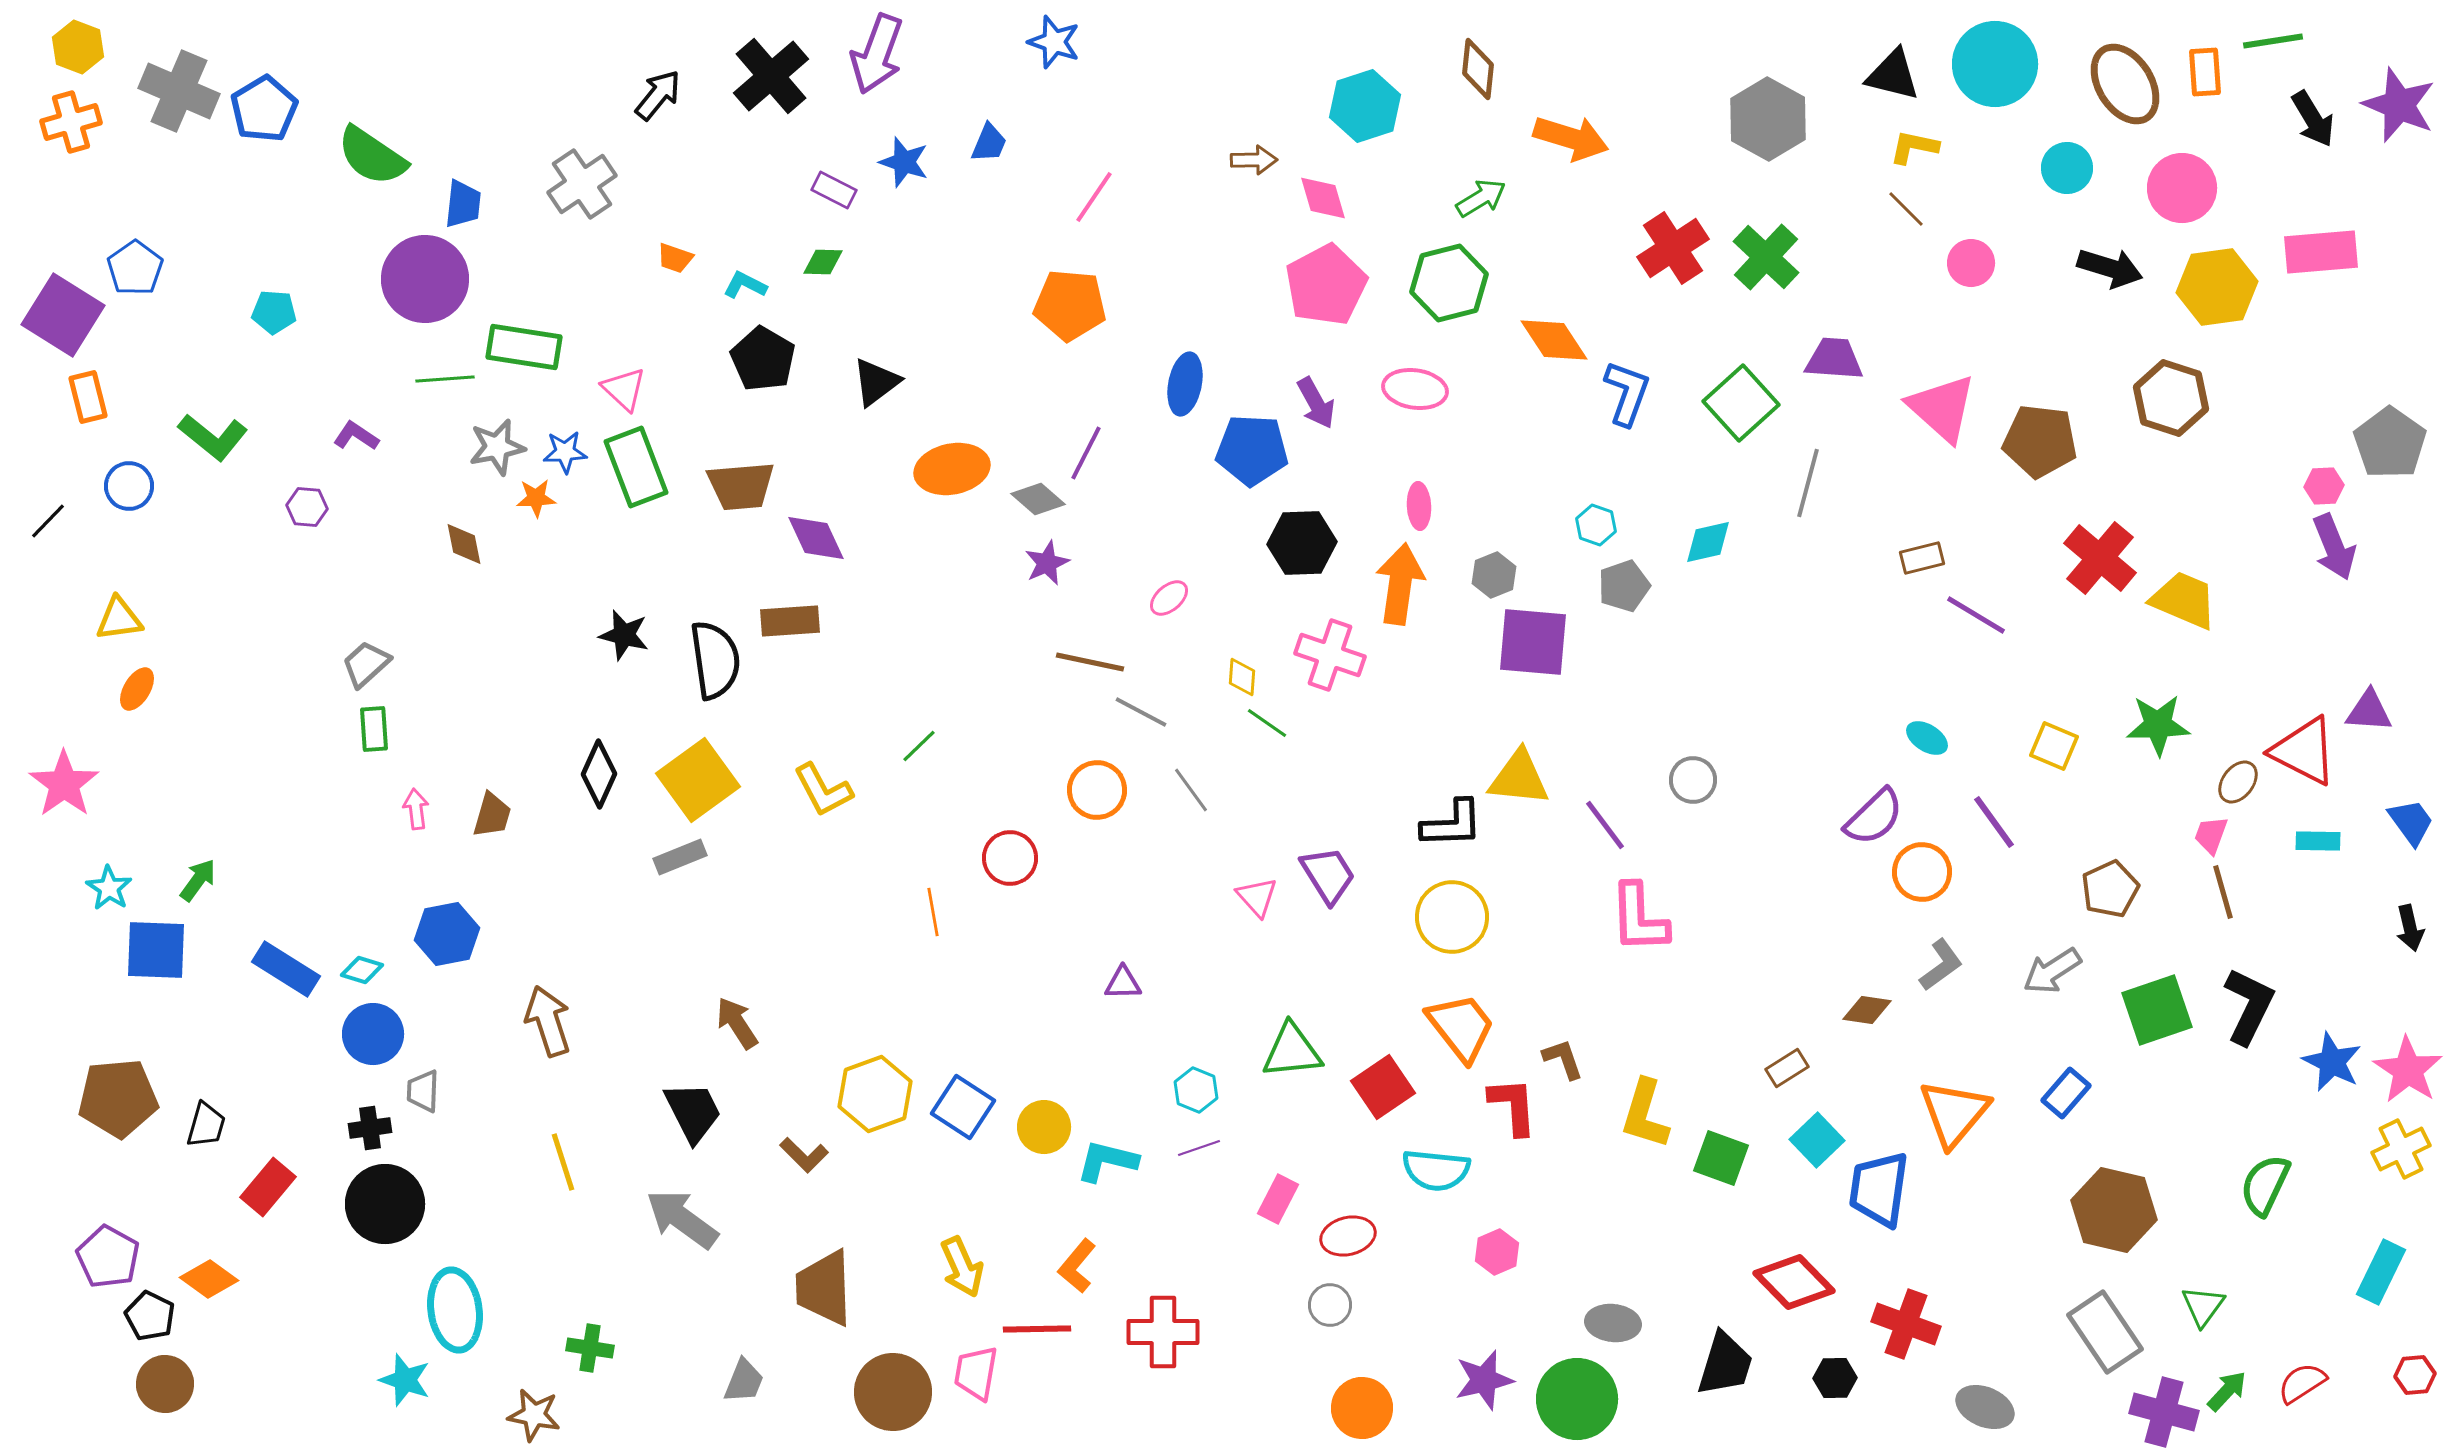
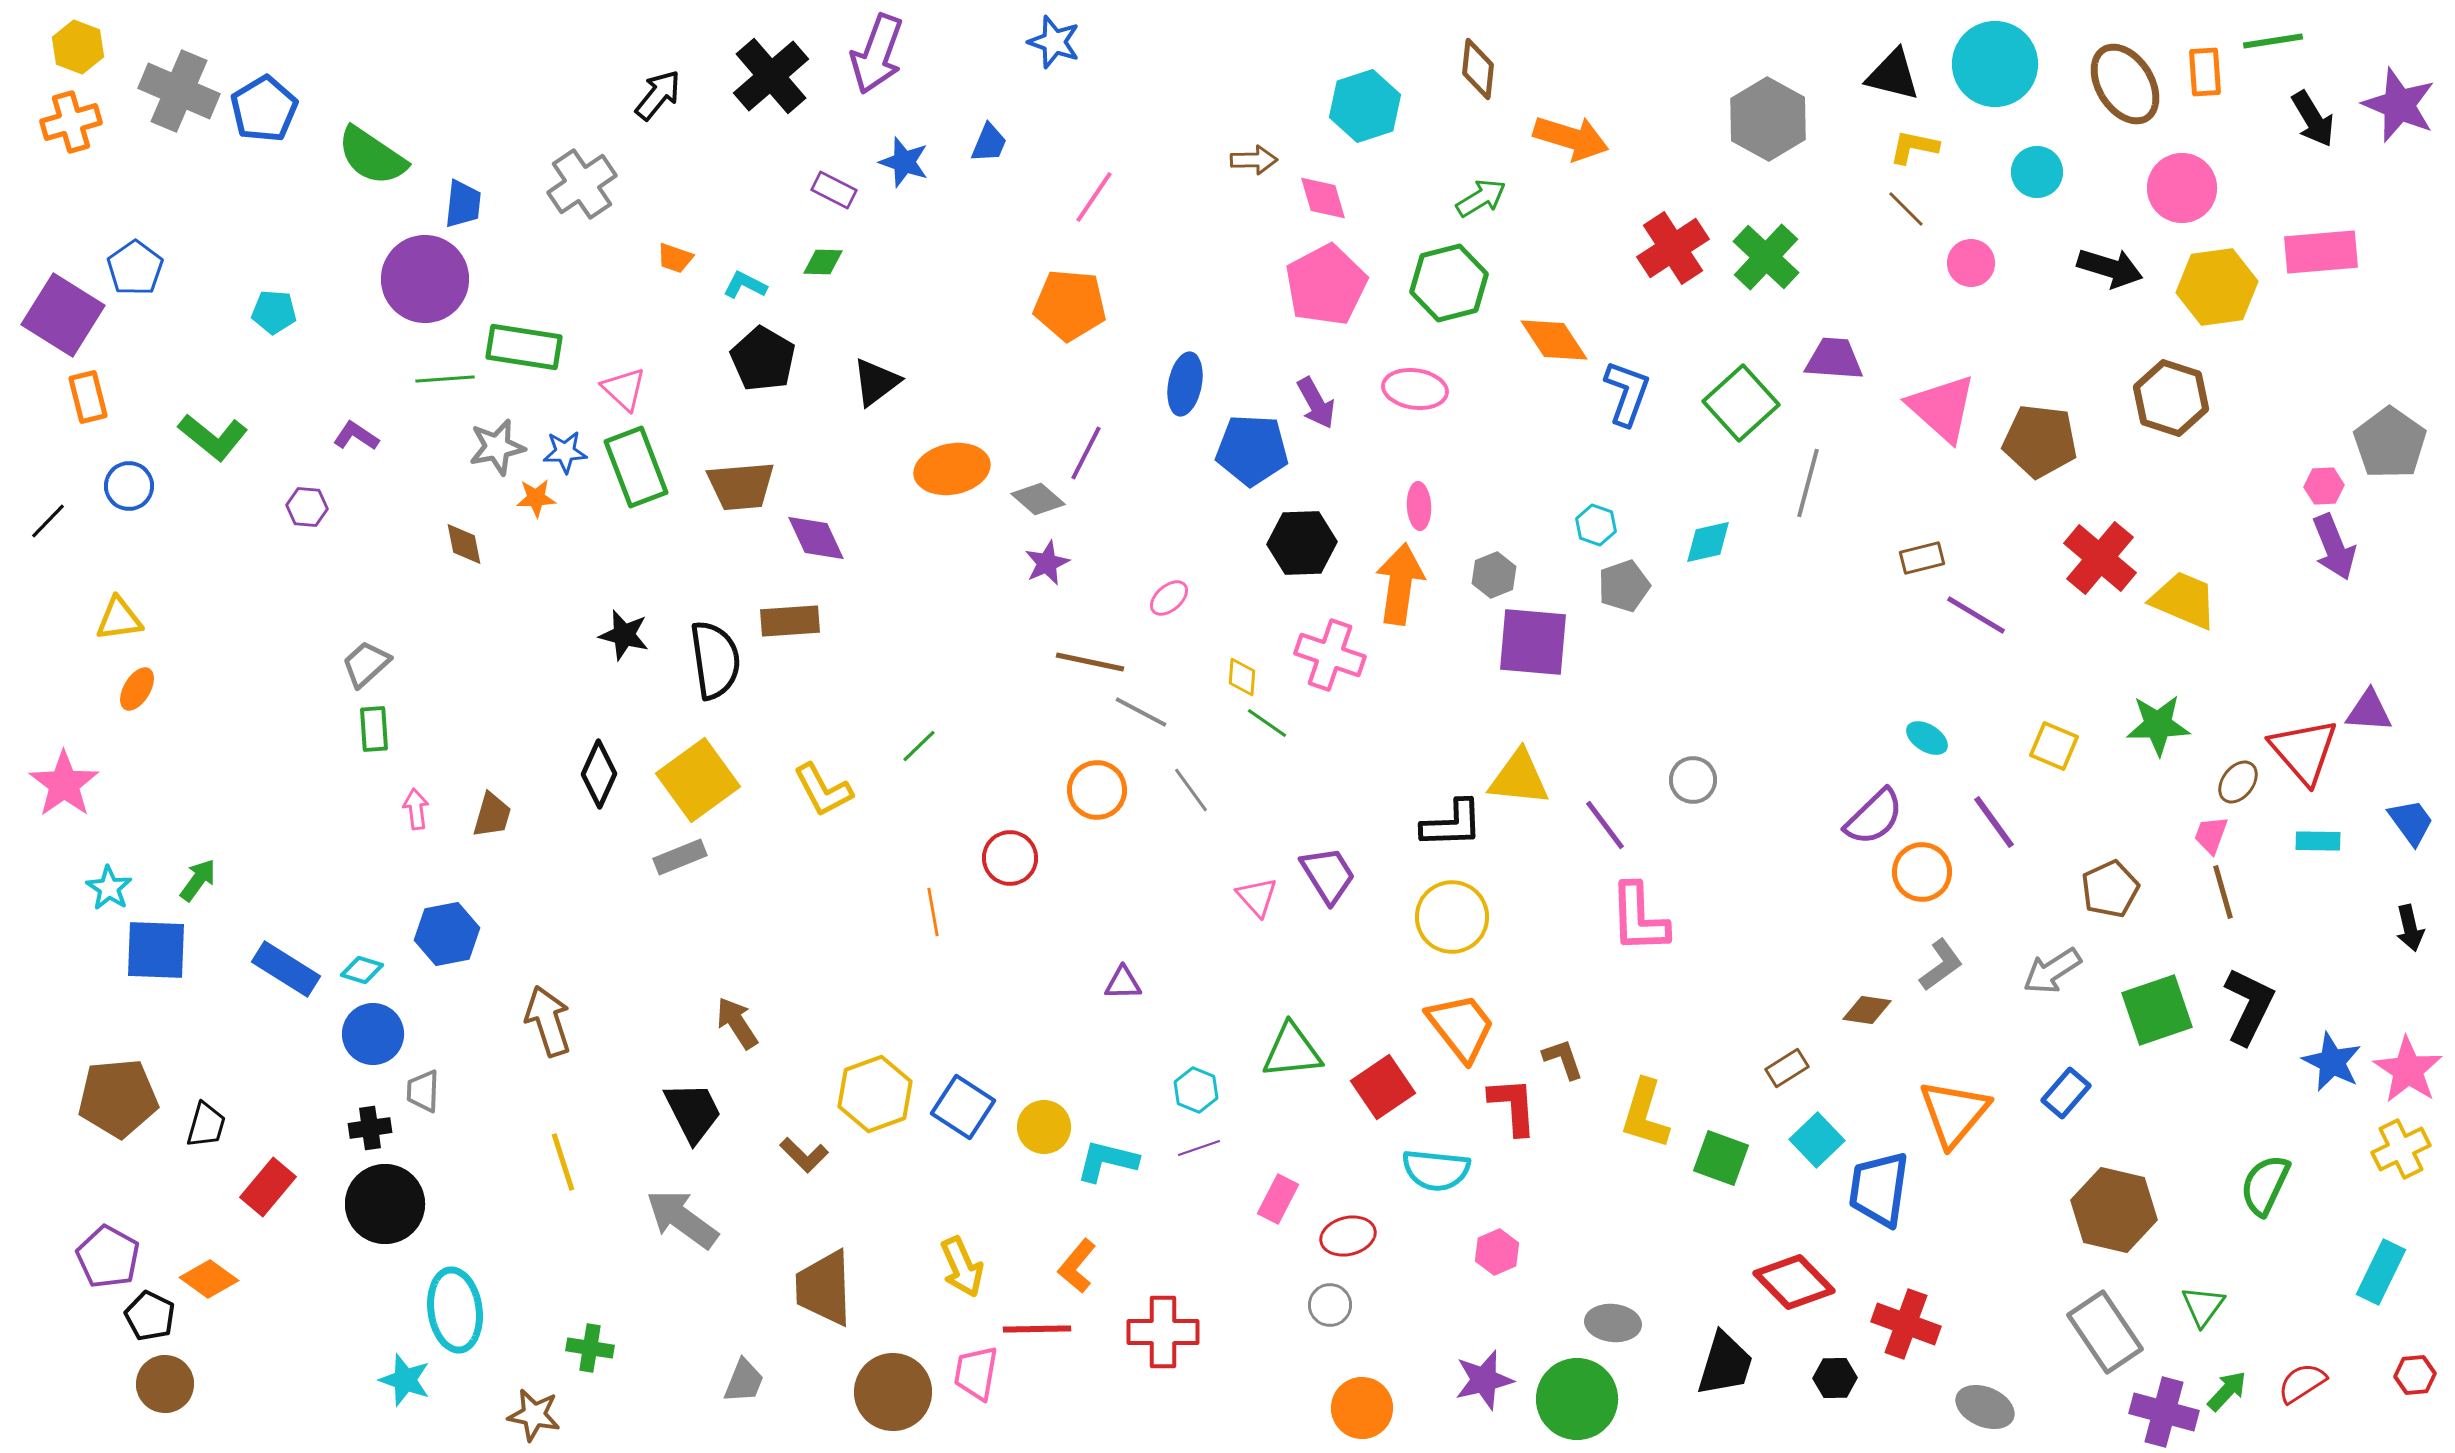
cyan circle at (2067, 168): moved 30 px left, 4 px down
red triangle at (2304, 751): rotated 22 degrees clockwise
